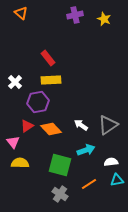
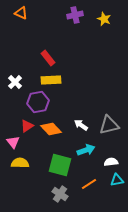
orange triangle: rotated 16 degrees counterclockwise
gray triangle: moved 1 px right; rotated 20 degrees clockwise
